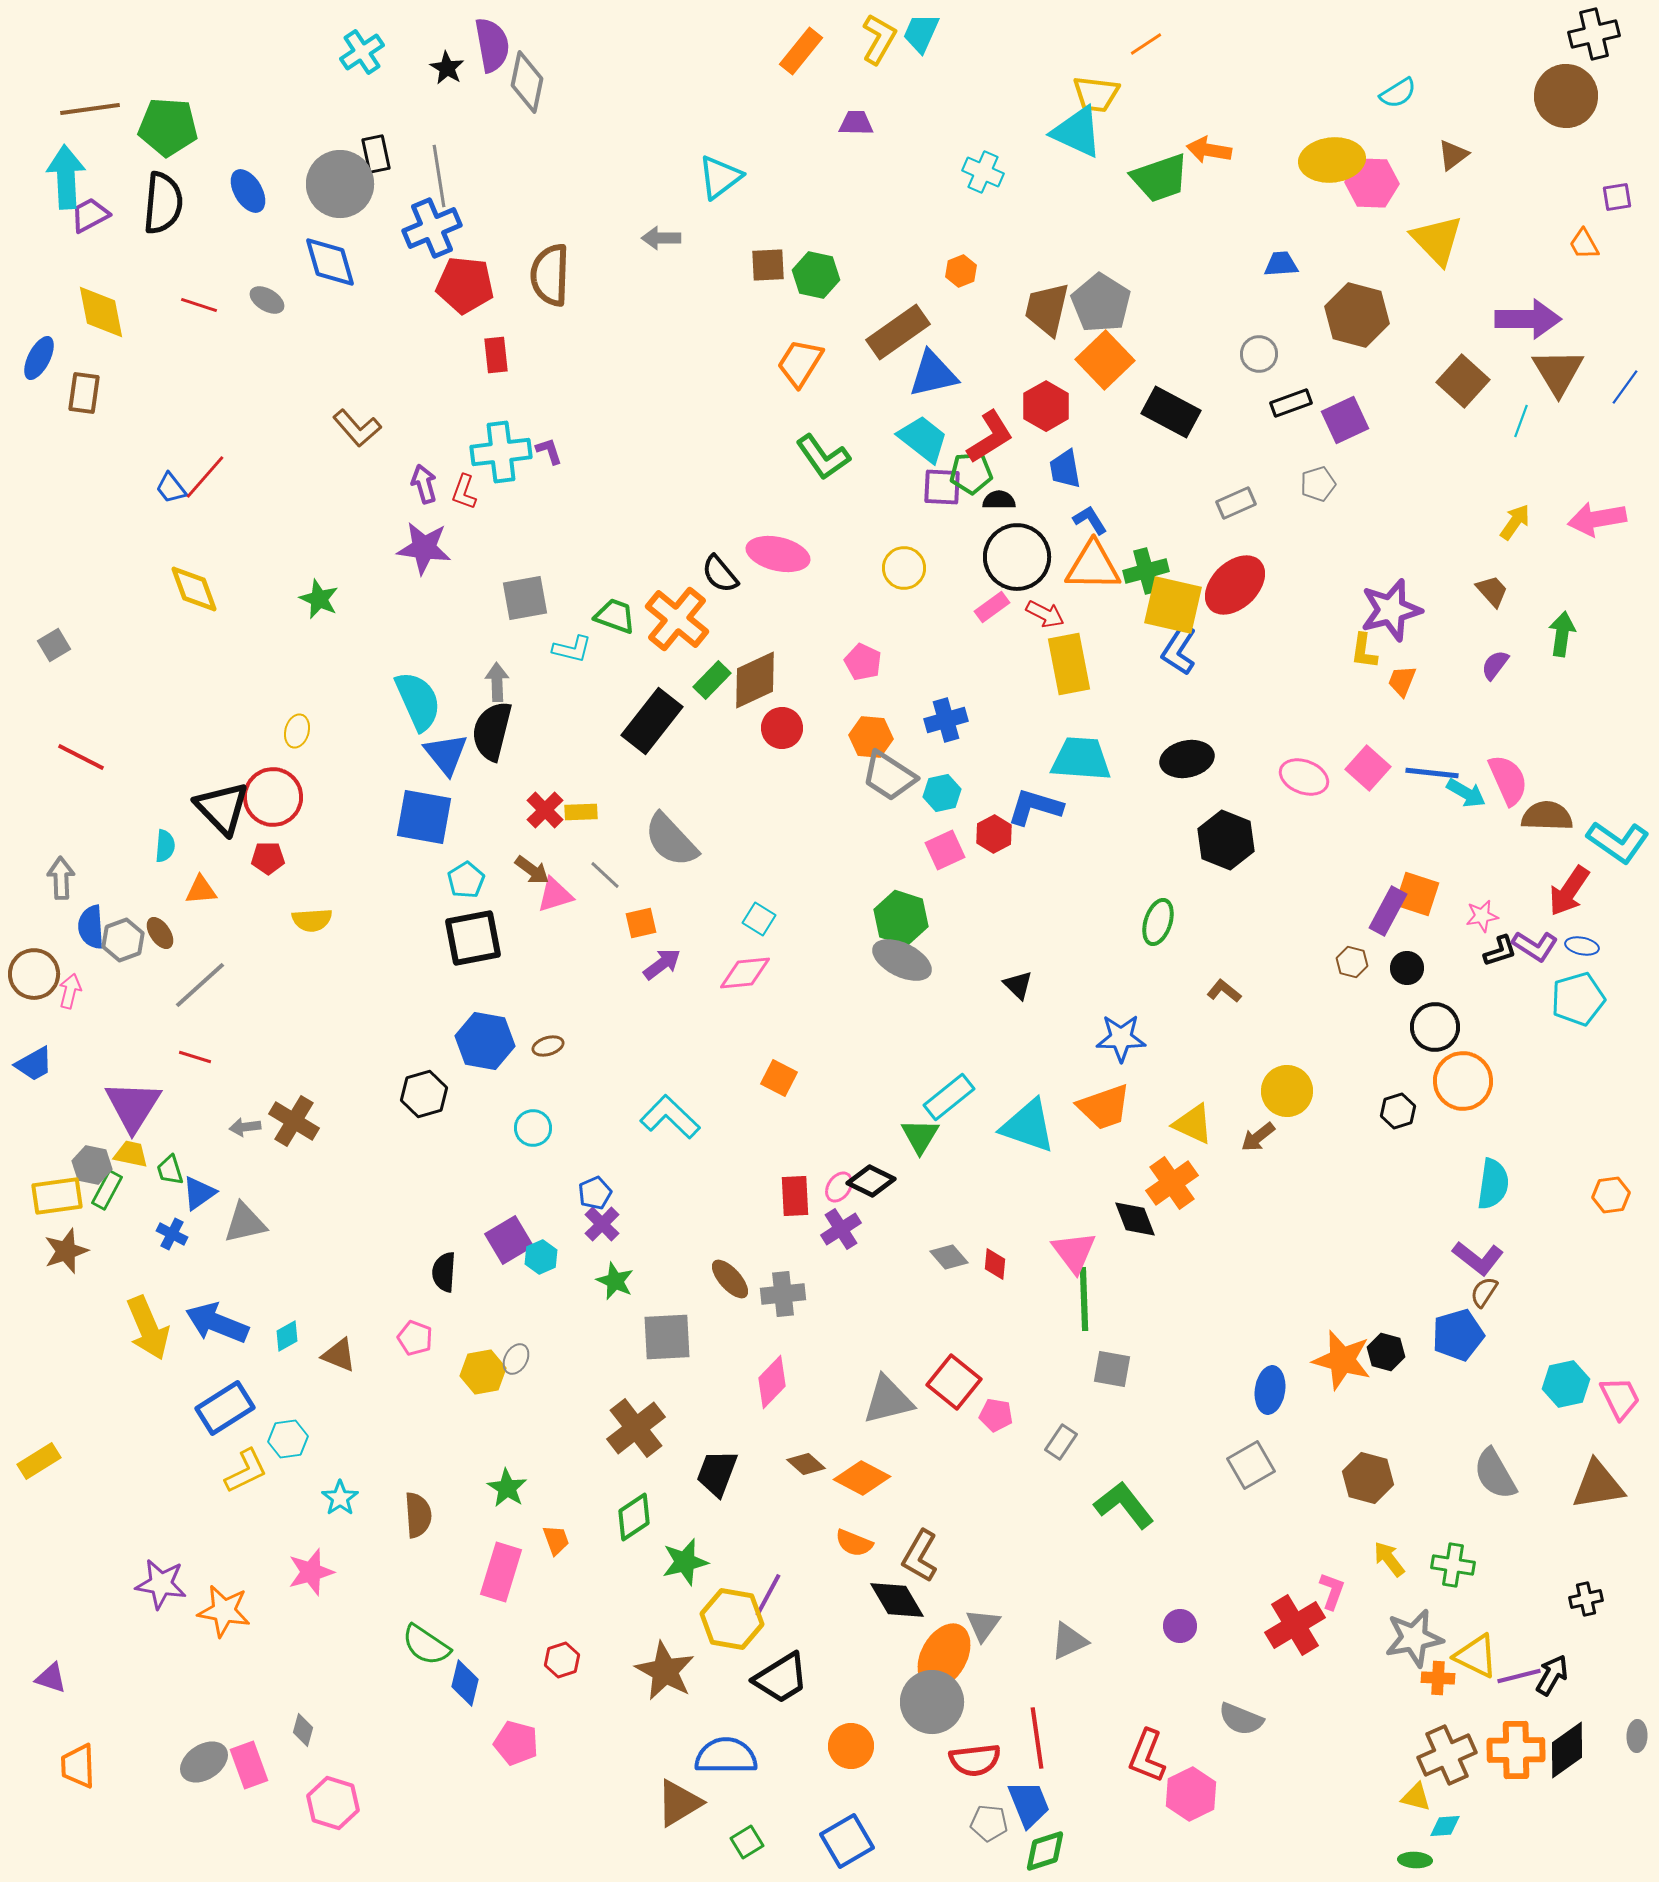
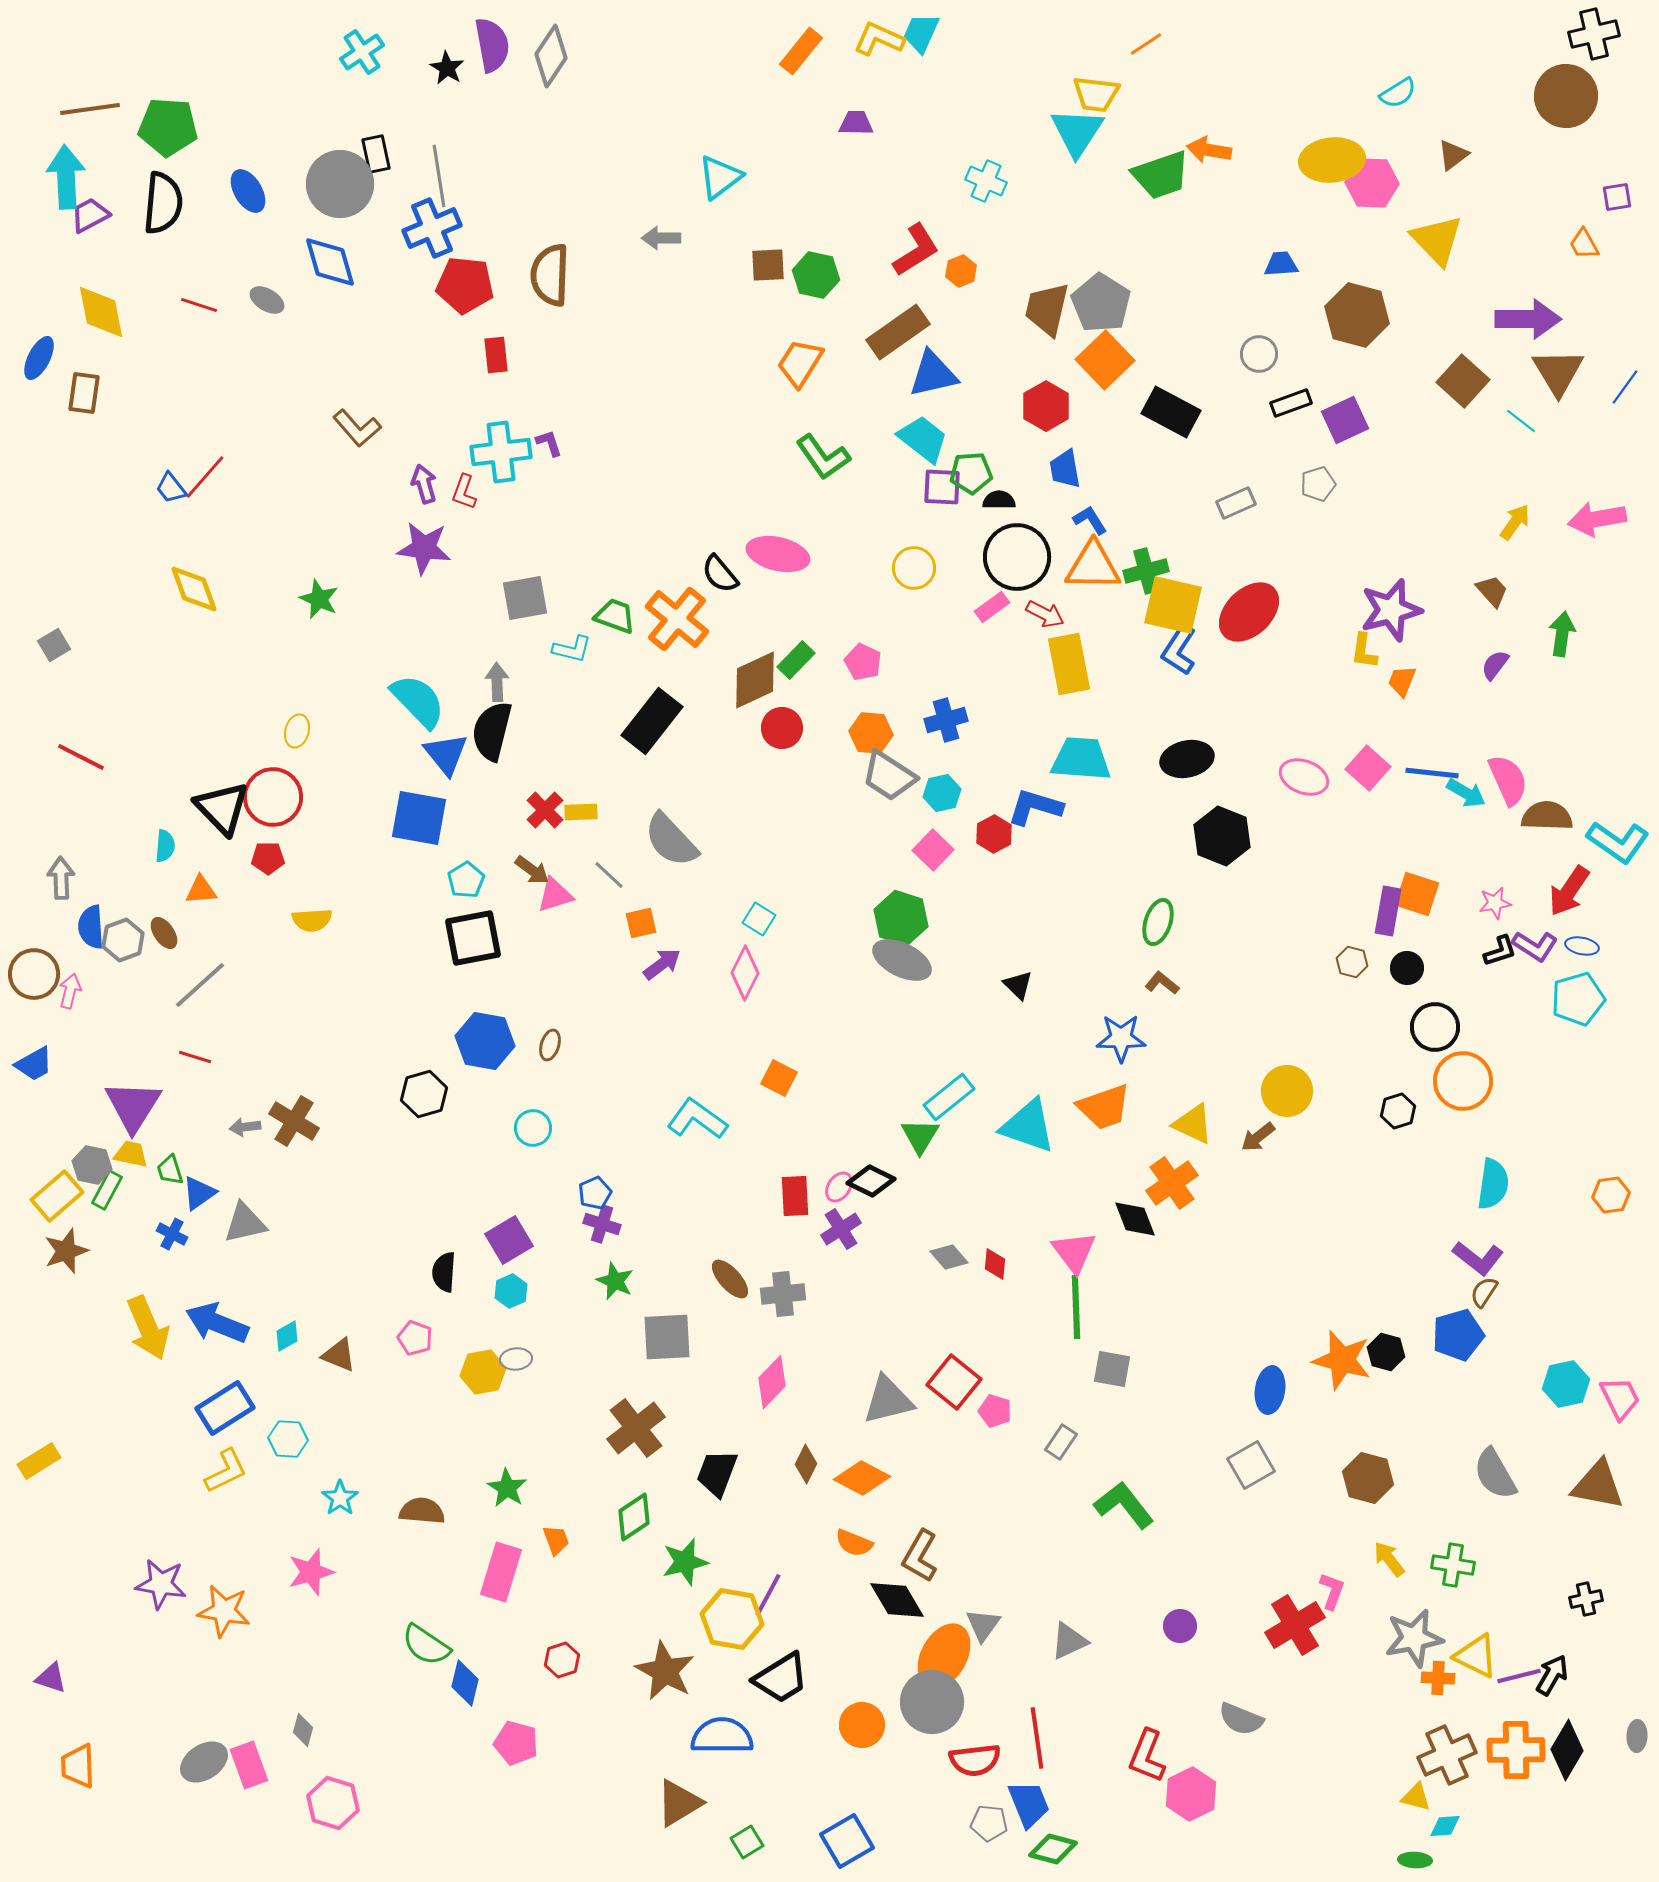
yellow L-shape at (879, 39): rotated 96 degrees counterclockwise
gray diamond at (527, 82): moved 24 px right, 26 px up; rotated 22 degrees clockwise
cyan triangle at (1077, 132): rotated 38 degrees clockwise
cyan cross at (983, 172): moved 3 px right, 9 px down
green trapezoid at (1160, 178): moved 1 px right, 3 px up
cyan line at (1521, 421): rotated 72 degrees counterclockwise
red L-shape at (990, 437): moved 74 px left, 187 px up
purple L-shape at (549, 451): moved 8 px up
yellow circle at (904, 568): moved 10 px right
red ellipse at (1235, 585): moved 14 px right, 27 px down
green rectangle at (712, 680): moved 84 px right, 20 px up
cyan semicircle at (418, 701): rotated 20 degrees counterclockwise
orange hexagon at (871, 737): moved 4 px up
blue square at (424, 817): moved 5 px left, 1 px down
black hexagon at (1226, 840): moved 4 px left, 4 px up
pink square at (945, 850): moved 12 px left; rotated 21 degrees counterclockwise
gray line at (605, 875): moved 4 px right
purple rectangle at (1388, 911): rotated 18 degrees counterclockwise
pink star at (1482, 916): moved 13 px right, 13 px up
brown ellipse at (160, 933): moved 4 px right
pink diamond at (745, 973): rotated 58 degrees counterclockwise
brown L-shape at (1224, 991): moved 62 px left, 8 px up
brown ellipse at (548, 1046): moved 2 px right, 1 px up; rotated 56 degrees counterclockwise
cyan L-shape at (670, 1117): moved 27 px right, 2 px down; rotated 8 degrees counterclockwise
yellow rectangle at (57, 1196): rotated 33 degrees counterclockwise
purple cross at (602, 1224): rotated 27 degrees counterclockwise
cyan hexagon at (541, 1257): moved 30 px left, 34 px down
green line at (1084, 1299): moved 8 px left, 8 px down
gray ellipse at (516, 1359): rotated 56 degrees clockwise
pink pentagon at (996, 1415): moved 1 px left, 4 px up; rotated 8 degrees clockwise
cyan hexagon at (288, 1439): rotated 12 degrees clockwise
brown diamond at (806, 1464): rotated 75 degrees clockwise
yellow L-shape at (246, 1471): moved 20 px left
brown triangle at (1598, 1485): rotated 20 degrees clockwise
brown semicircle at (418, 1515): moved 4 px right, 4 px up; rotated 81 degrees counterclockwise
orange circle at (851, 1746): moved 11 px right, 21 px up
black diamond at (1567, 1750): rotated 24 degrees counterclockwise
blue semicircle at (726, 1756): moved 4 px left, 20 px up
green diamond at (1045, 1851): moved 8 px right, 2 px up; rotated 33 degrees clockwise
